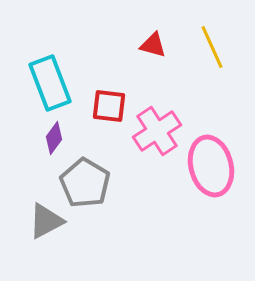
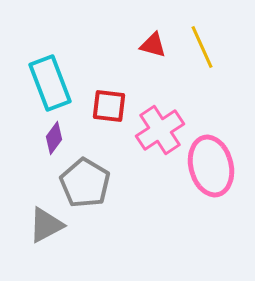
yellow line: moved 10 px left
pink cross: moved 3 px right, 1 px up
gray triangle: moved 4 px down
